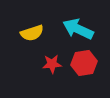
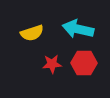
cyan arrow: rotated 12 degrees counterclockwise
red hexagon: rotated 10 degrees clockwise
